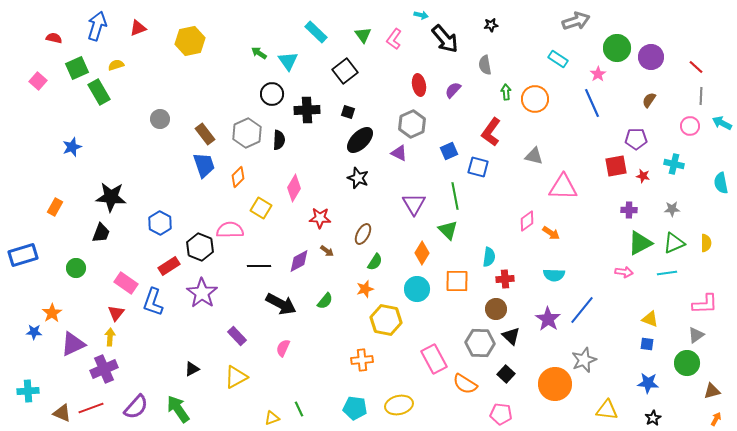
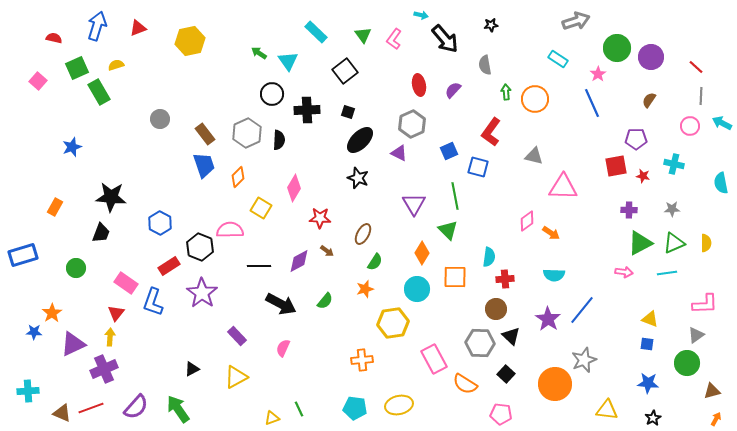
orange square at (457, 281): moved 2 px left, 4 px up
yellow hexagon at (386, 320): moved 7 px right, 3 px down; rotated 20 degrees counterclockwise
